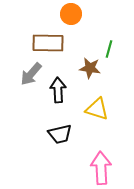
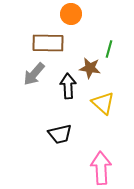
gray arrow: moved 3 px right
black arrow: moved 10 px right, 4 px up
yellow triangle: moved 6 px right, 6 px up; rotated 25 degrees clockwise
